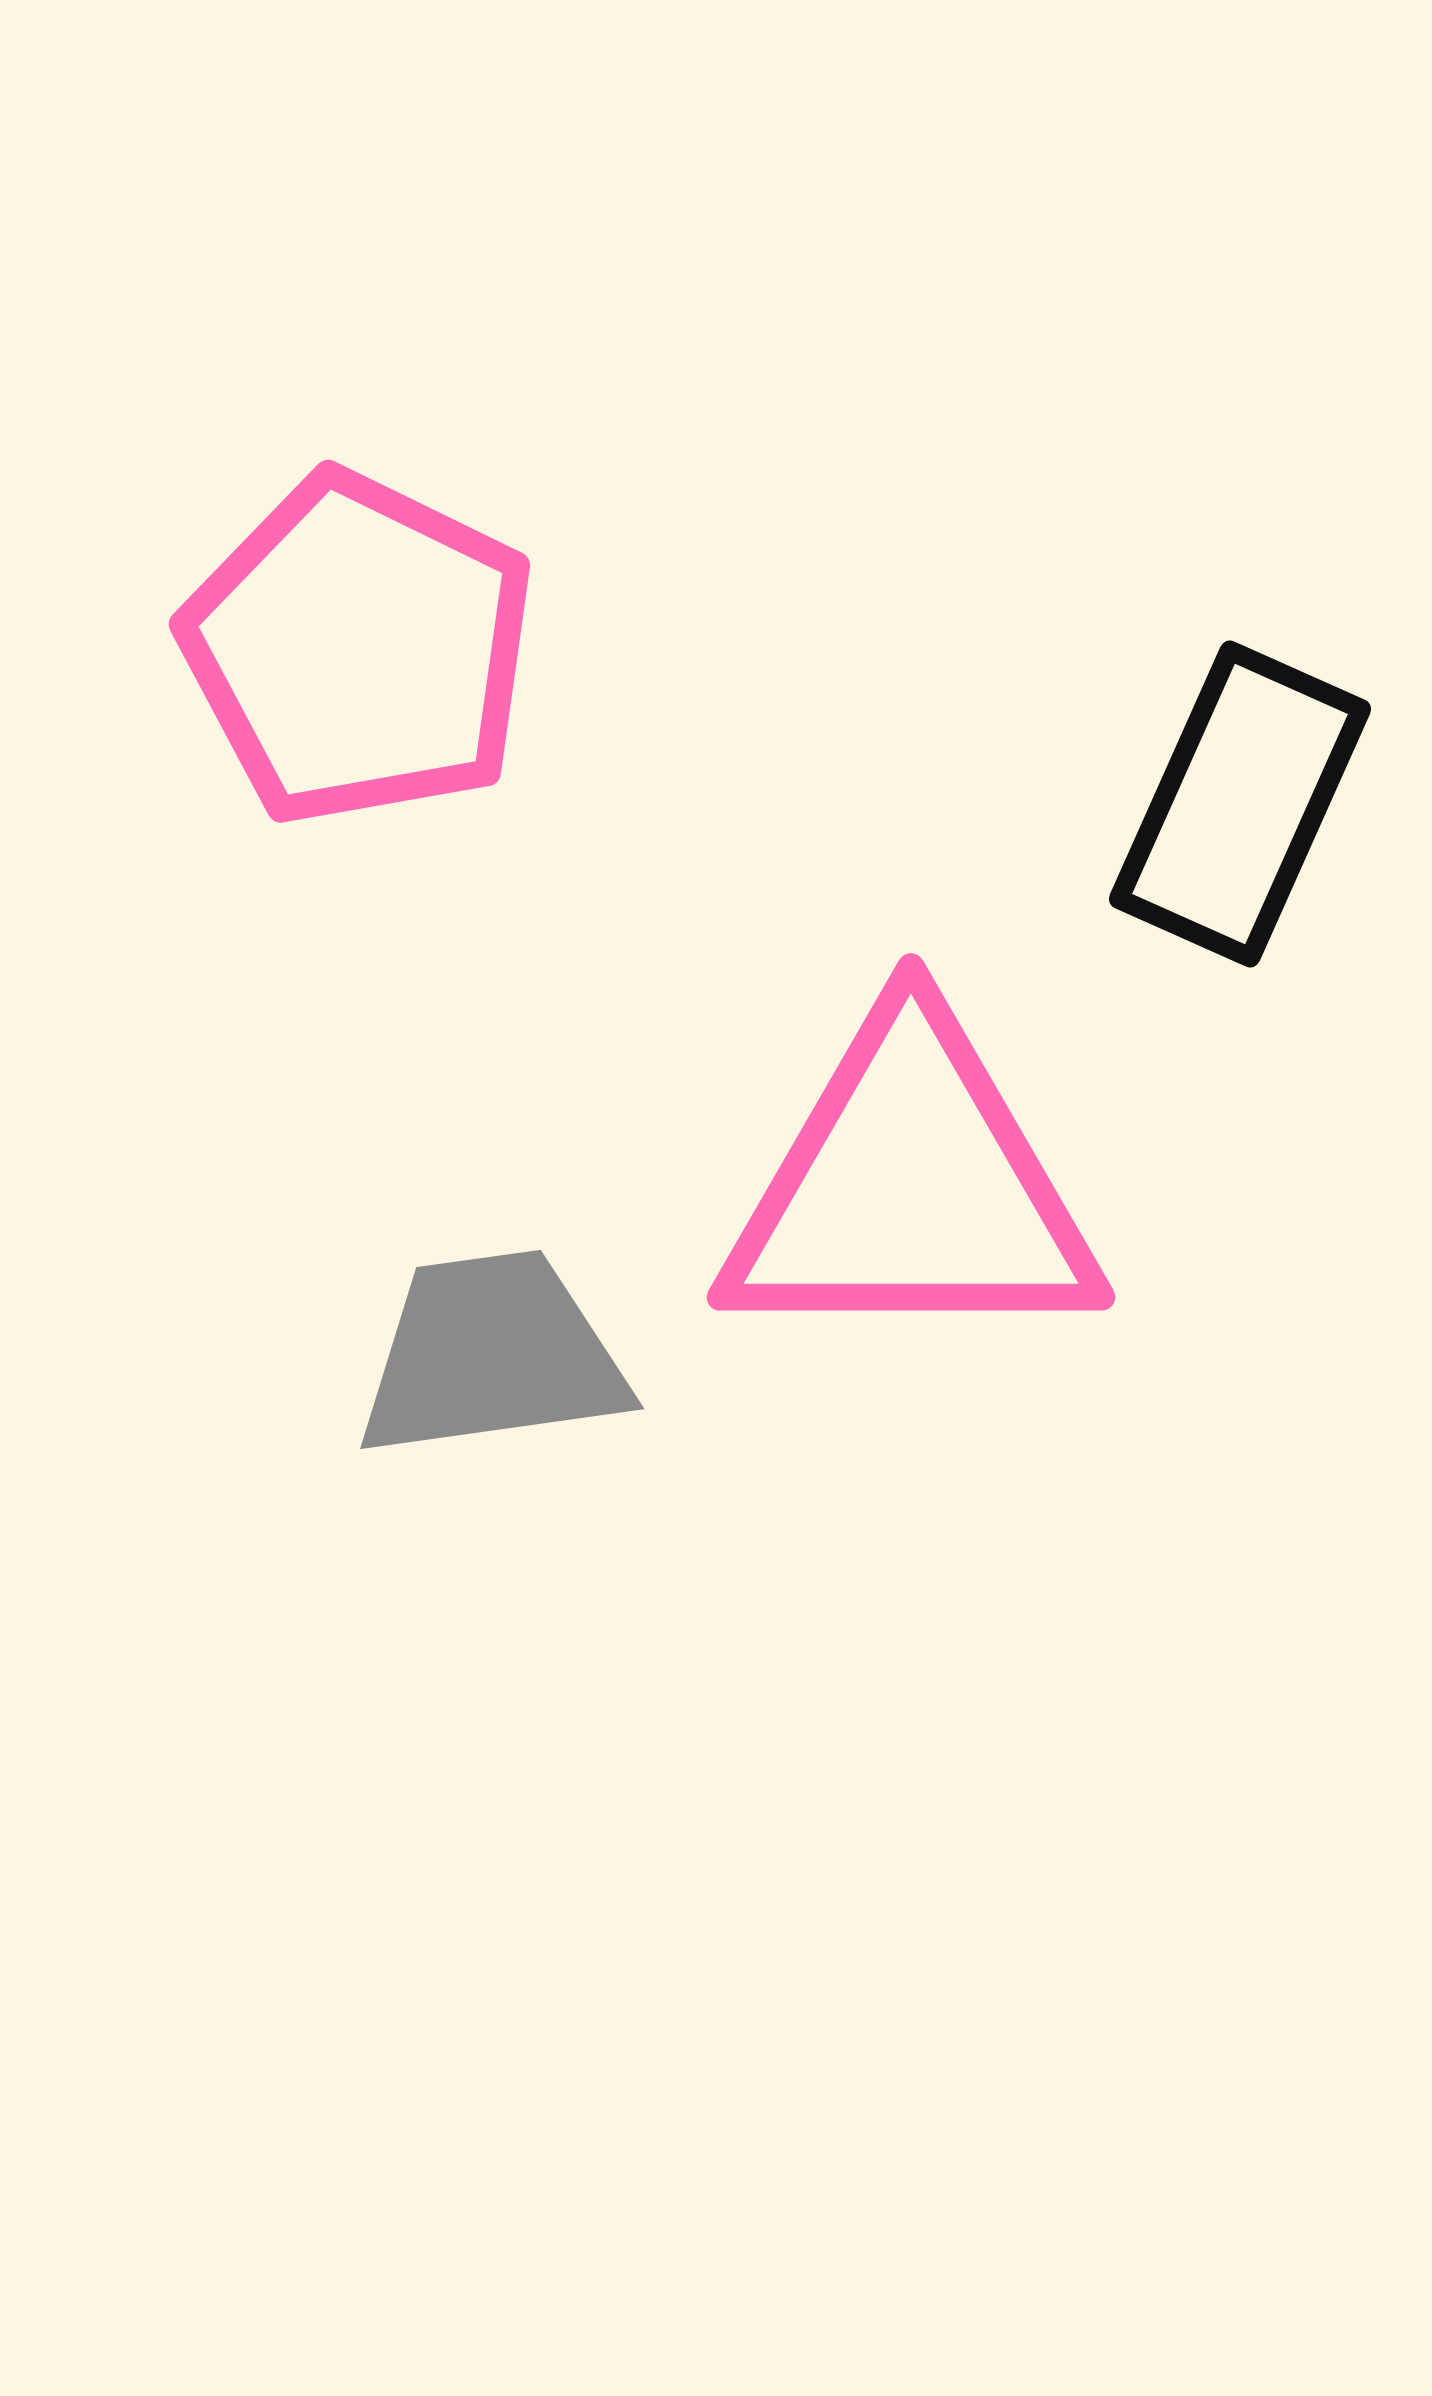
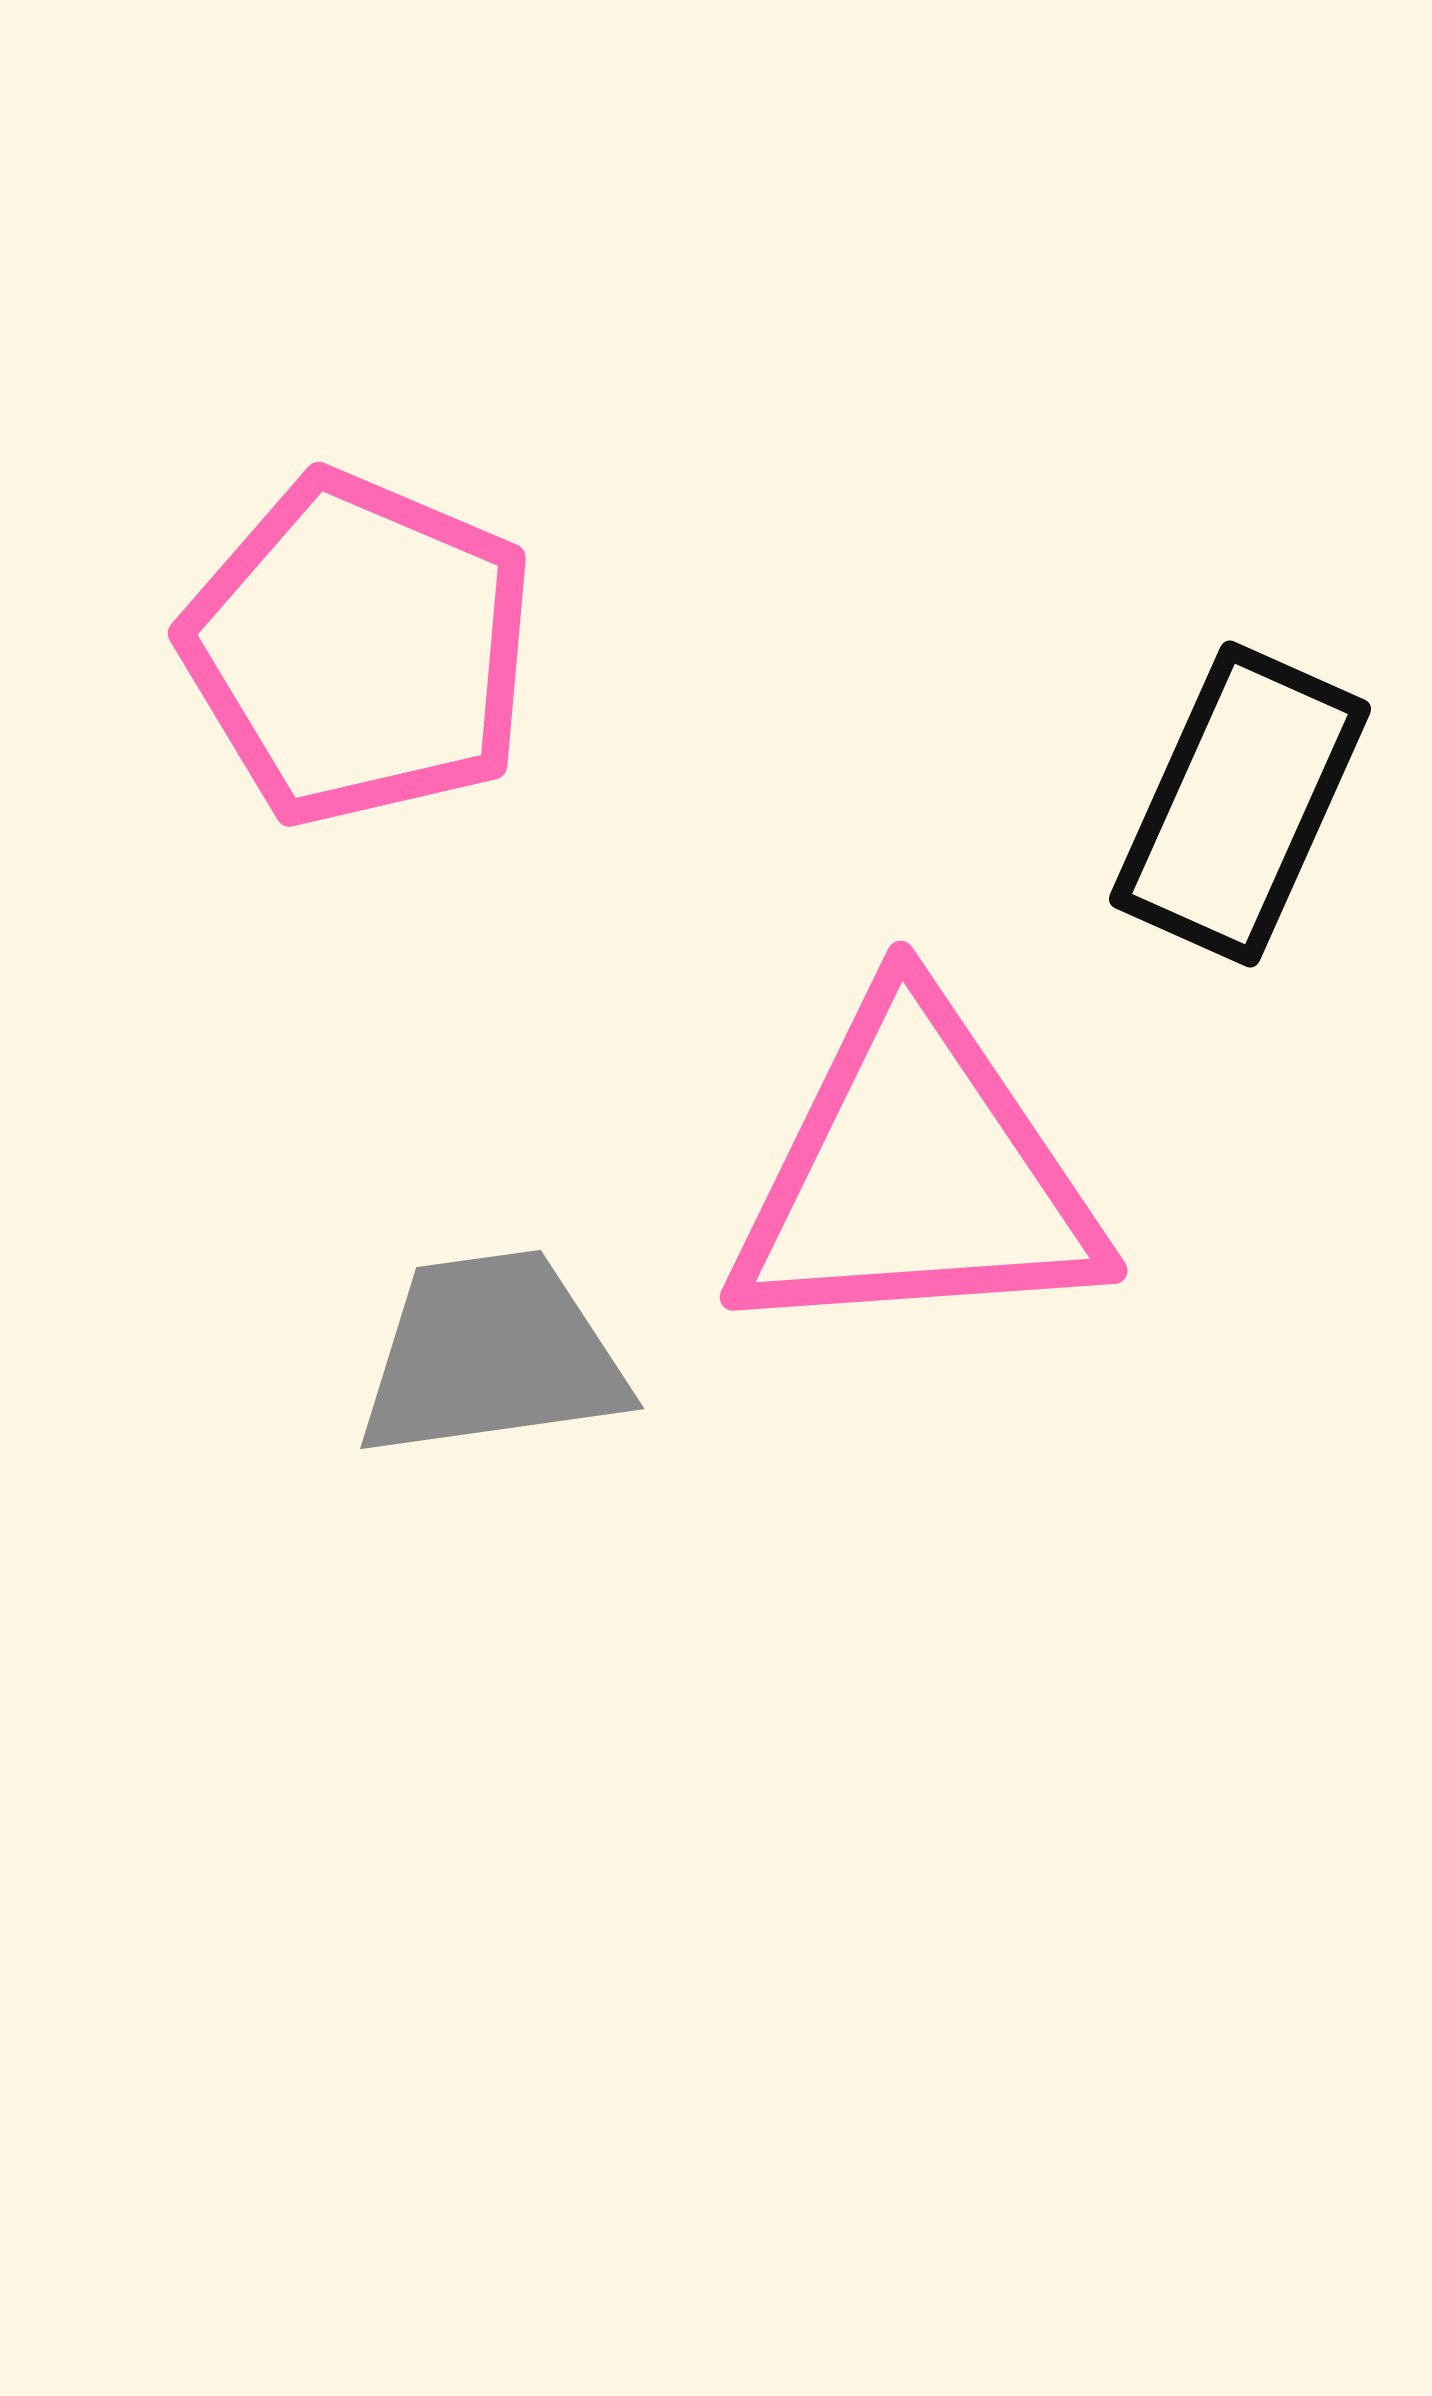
pink pentagon: rotated 3 degrees counterclockwise
pink triangle: moved 5 px right, 13 px up; rotated 4 degrees counterclockwise
